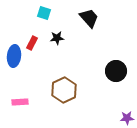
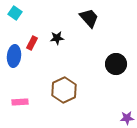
cyan square: moved 29 px left; rotated 16 degrees clockwise
black circle: moved 7 px up
